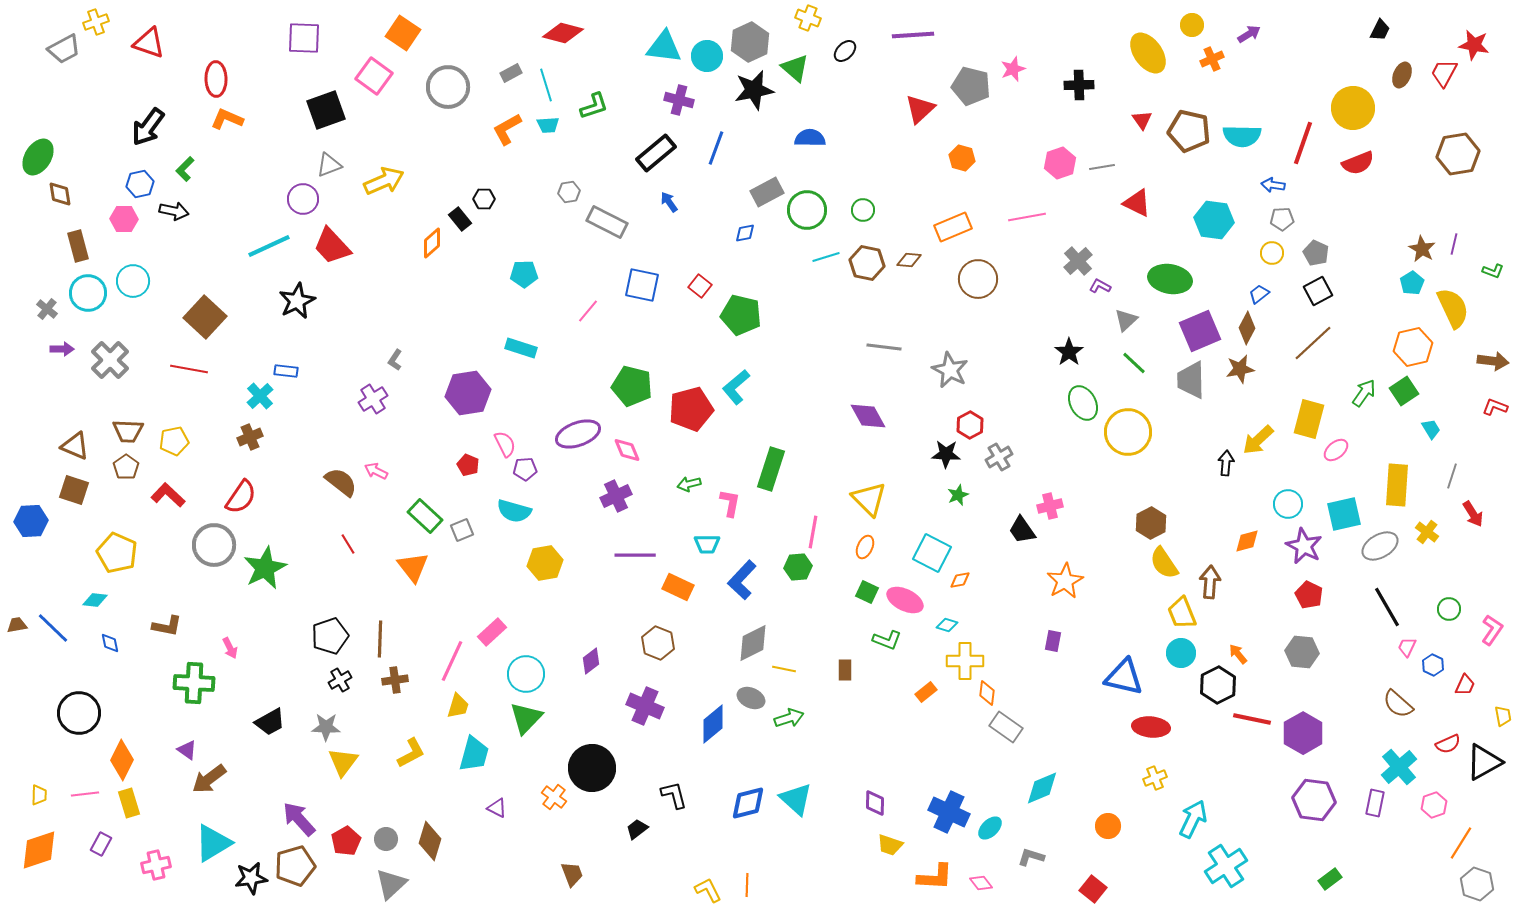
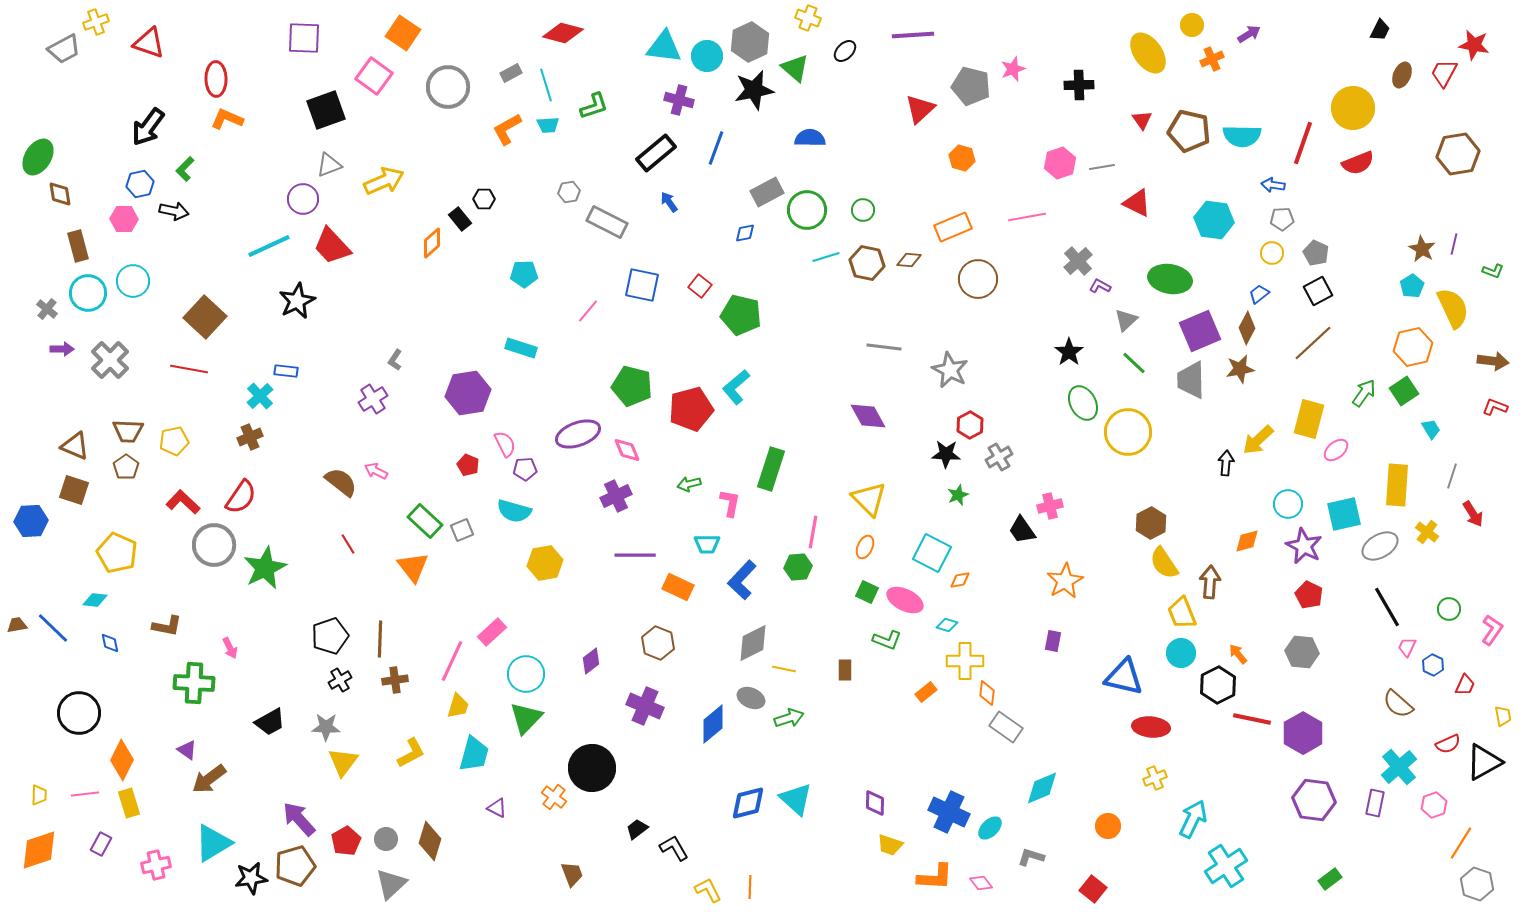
cyan pentagon at (1412, 283): moved 3 px down
red L-shape at (168, 495): moved 15 px right, 7 px down
green rectangle at (425, 516): moved 5 px down
black L-shape at (674, 795): moved 53 px down; rotated 16 degrees counterclockwise
orange line at (747, 885): moved 3 px right, 2 px down
